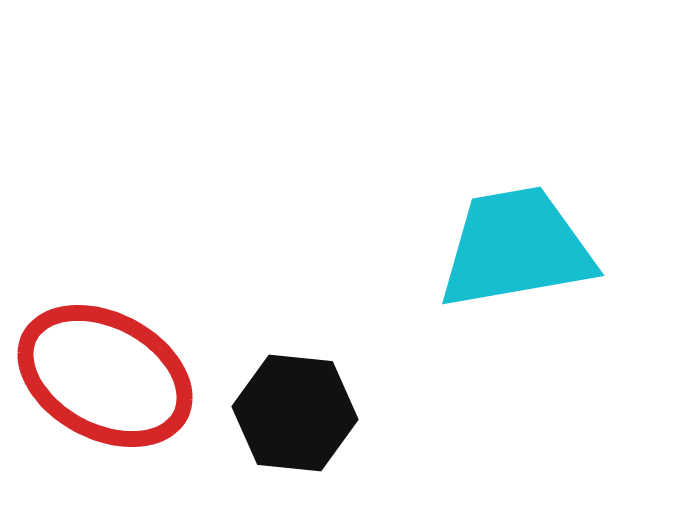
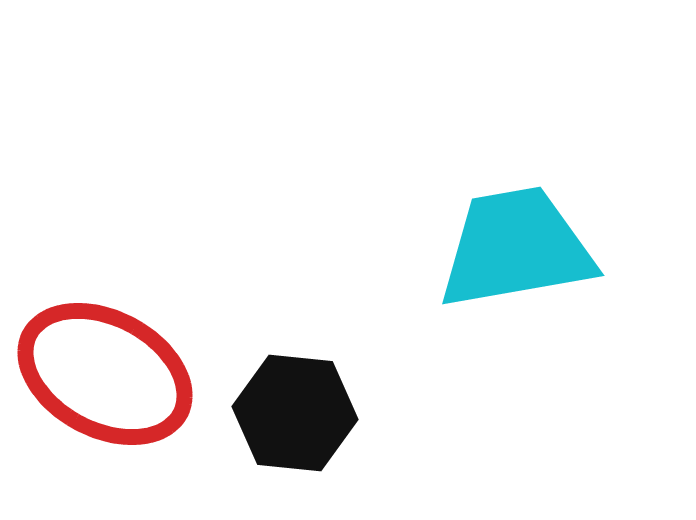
red ellipse: moved 2 px up
